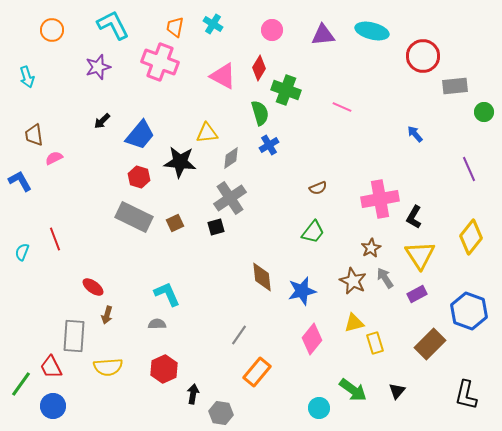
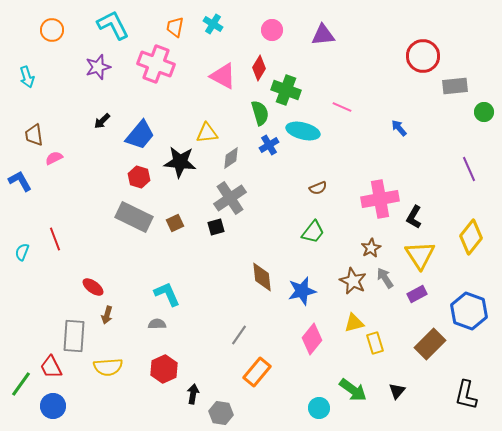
cyan ellipse at (372, 31): moved 69 px left, 100 px down
pink cross at (160, 62): moved 4 px left, 2 px down
blue arrow at (415, 134): moved 16 px left, 6 px up
